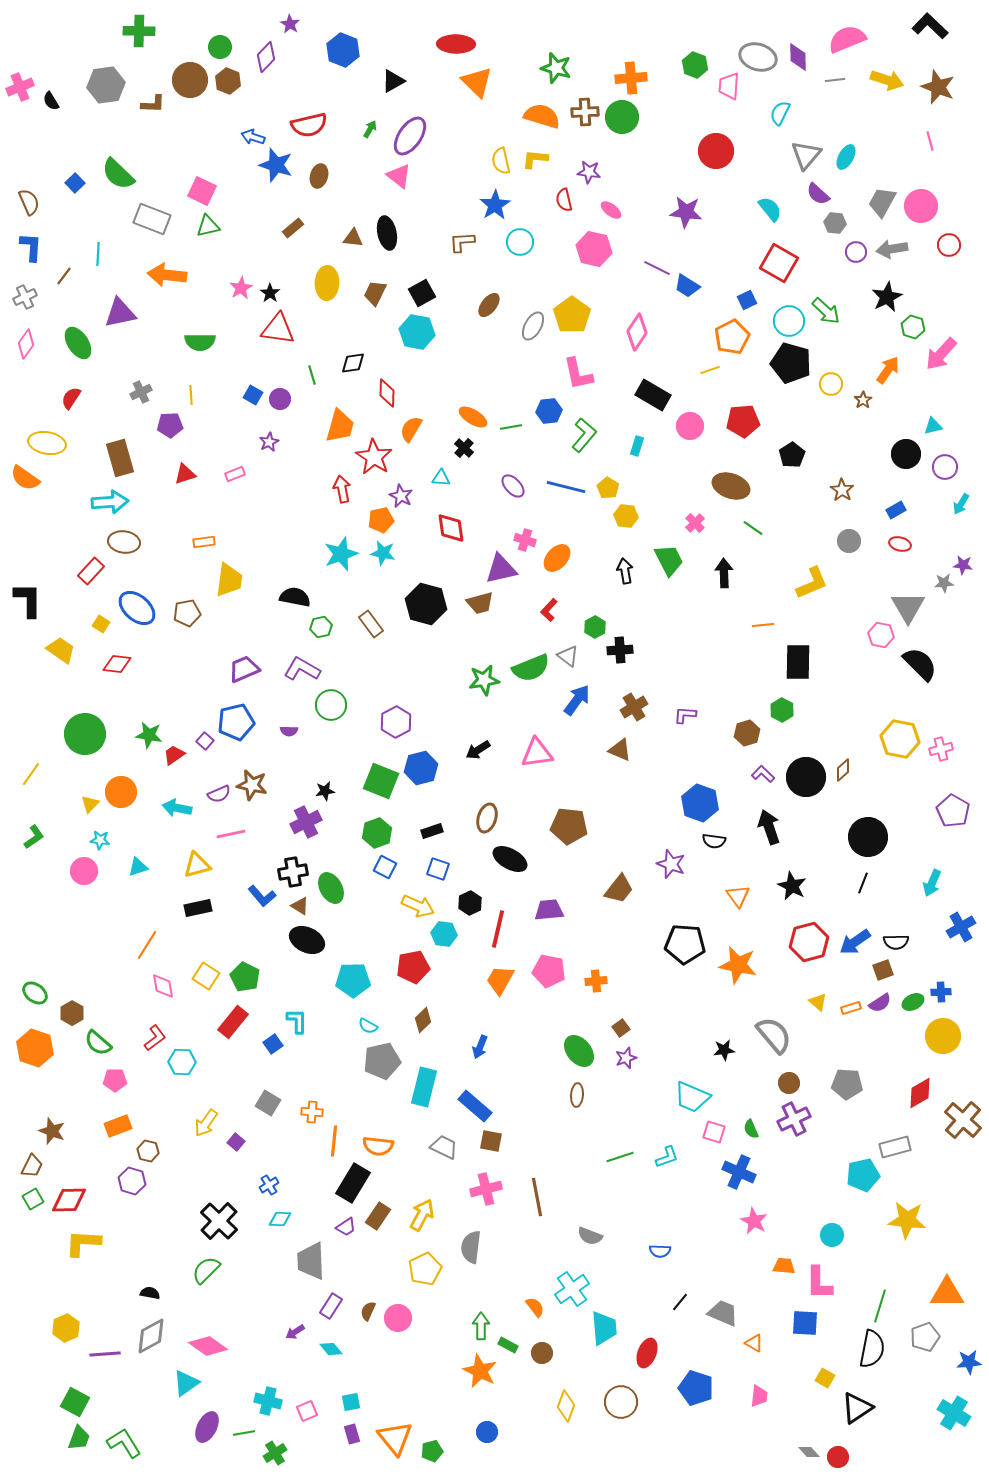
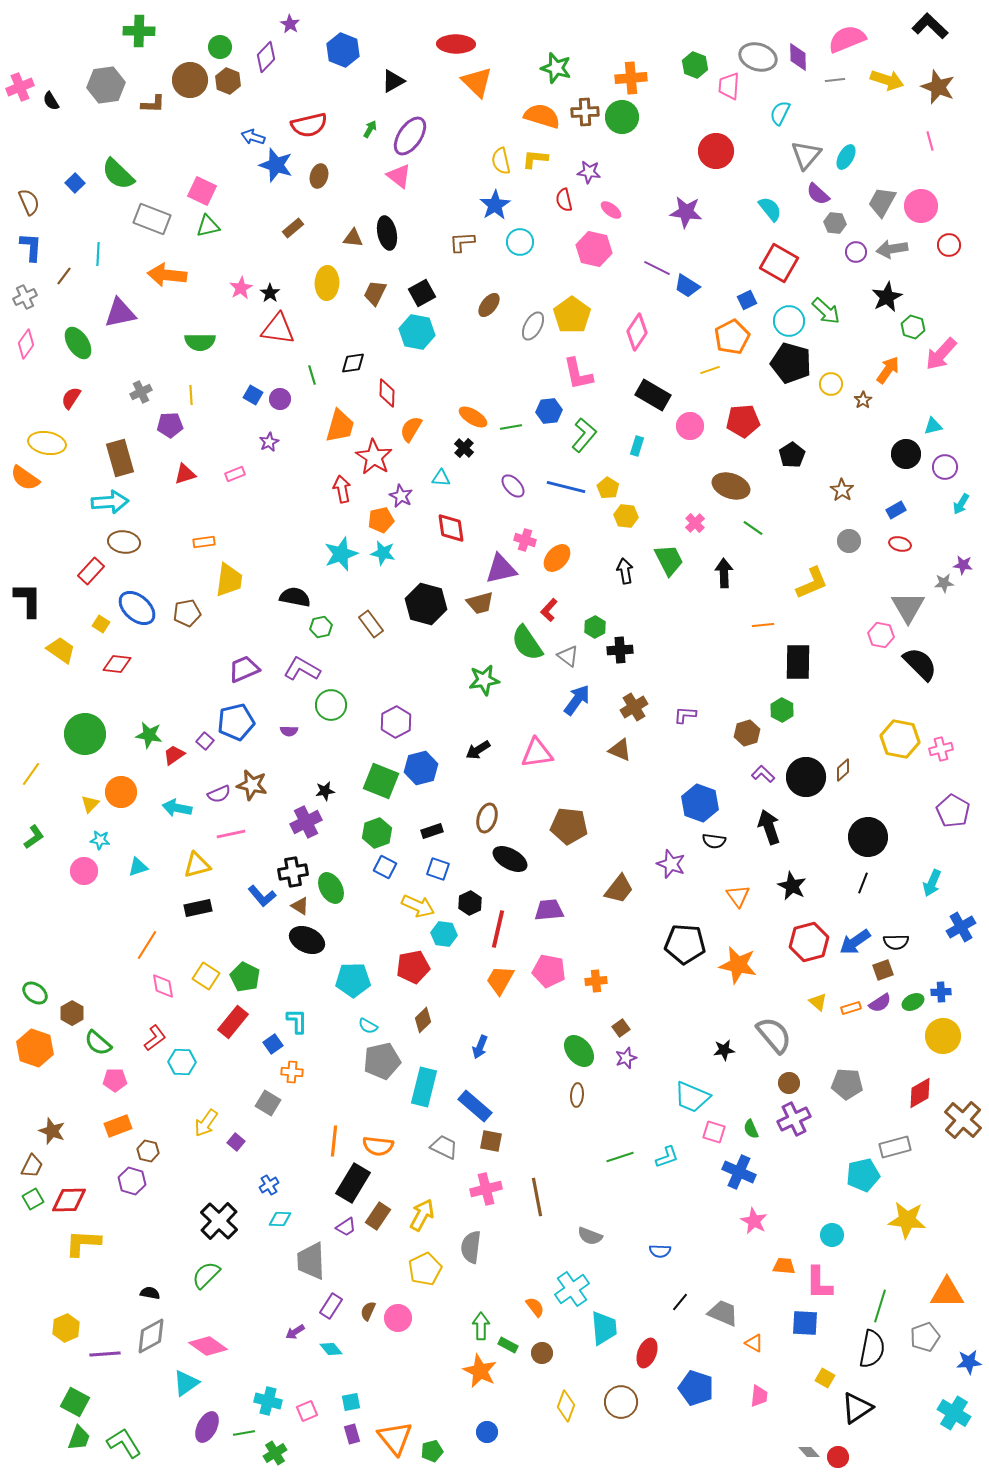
green semicircle at (531, 668): moved 4 px left, 25 px up; rotated 78 degrees clockwise
orange cross at (312, 1112): moved 20 px left, 40 px up
green semicircle at (206, 1270): moved 5 px down
